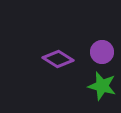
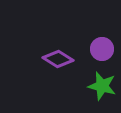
purple circle: moved 3 px up
